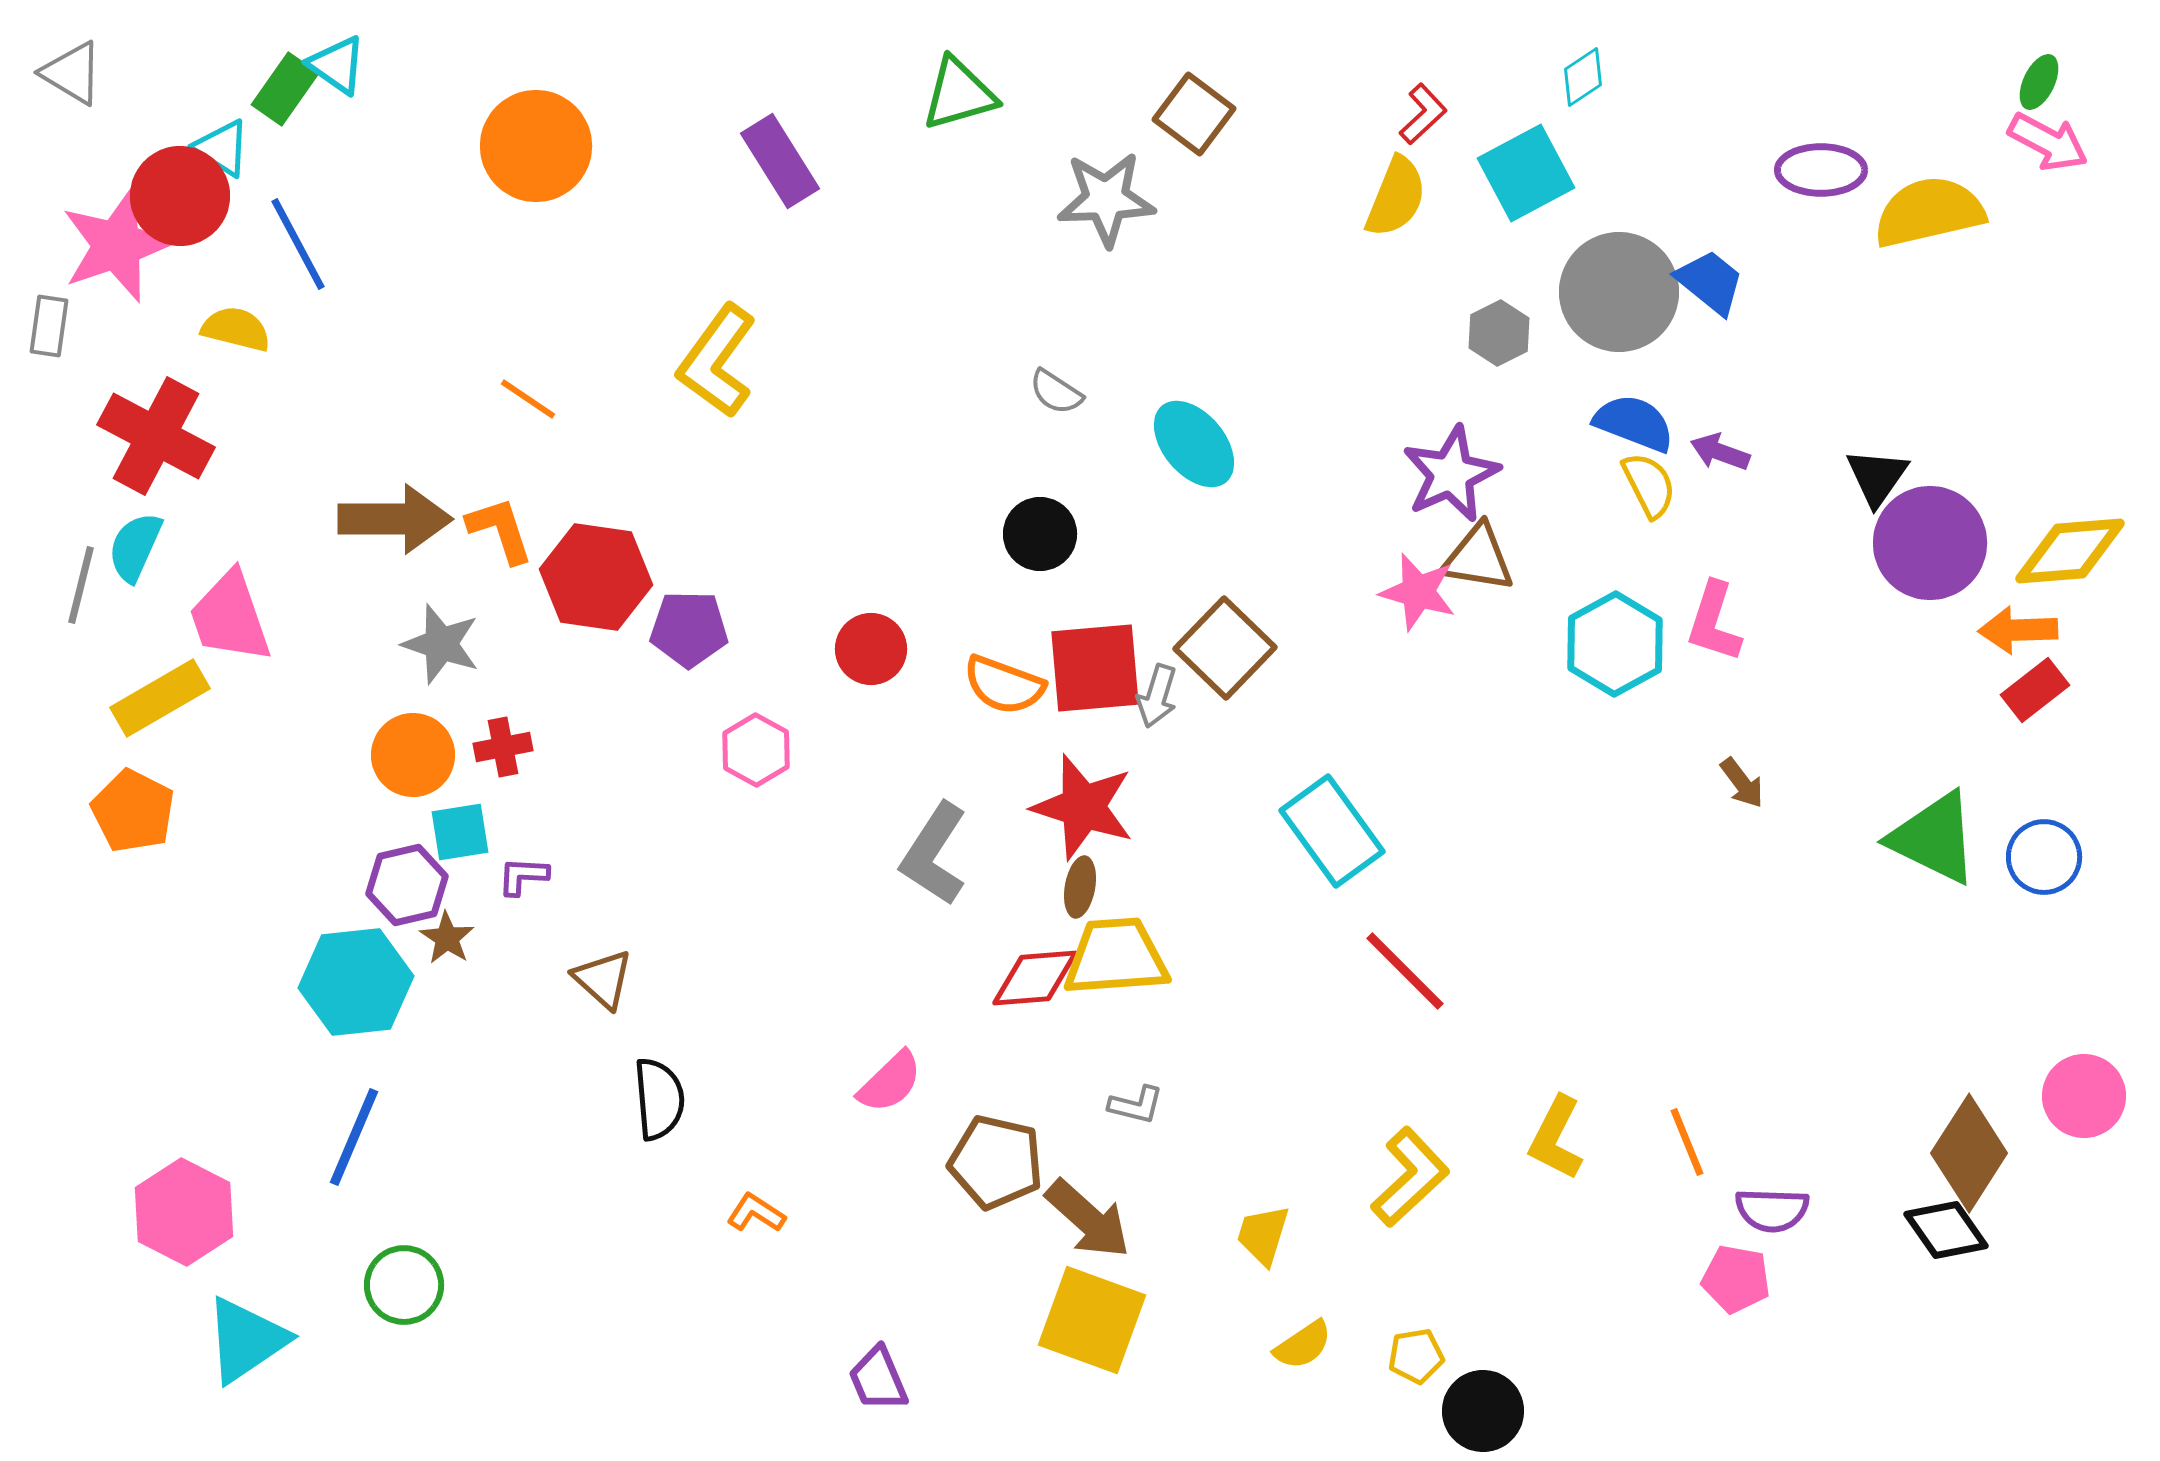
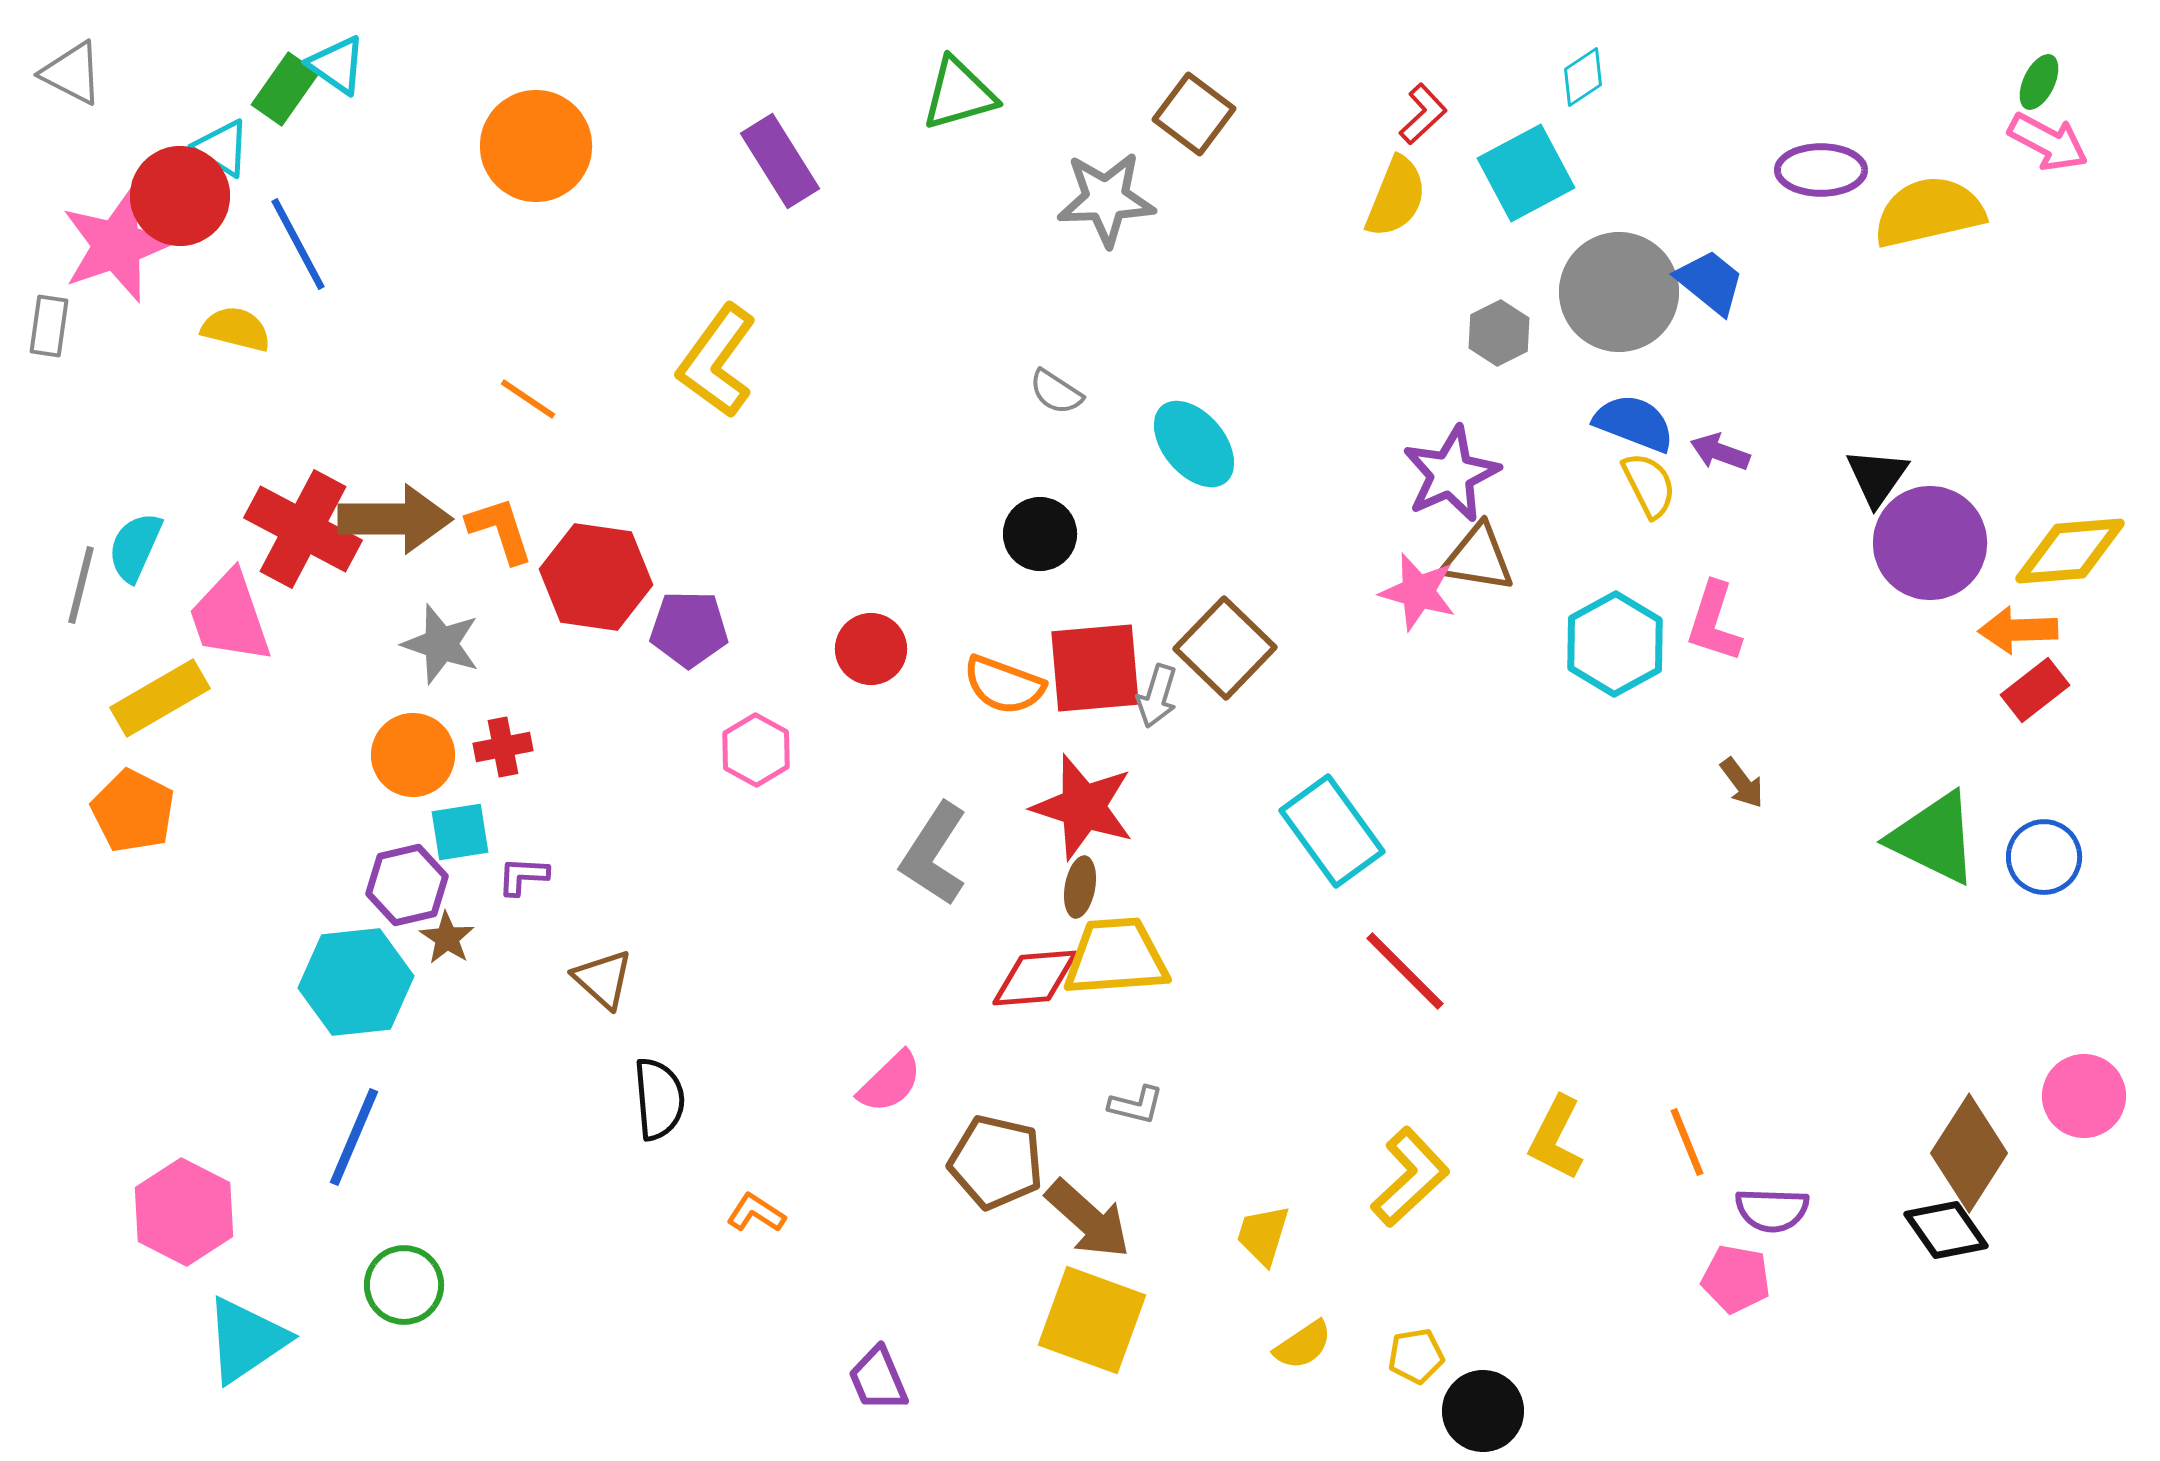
gray triangle at (72, 73): rotated 4 degrees counterclockwise
red cross at (156, 436): moved 147 px right, 93 px down
